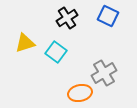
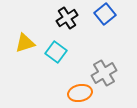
blue square: moved 3 px left, 2 px up; rotated 25 degrees clockwise
